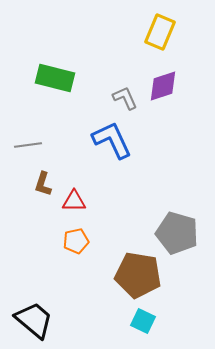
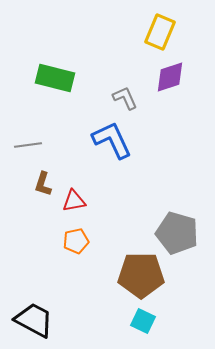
purple diamond: moved 7 px right, 9 px up
red triangle: rotated 10 degrees counterclockwise
brown pentagon: moved 3 px right; rotated 9 degrees counterclockwise
black trapezoid: rotated 12 degrees counterclockwise
